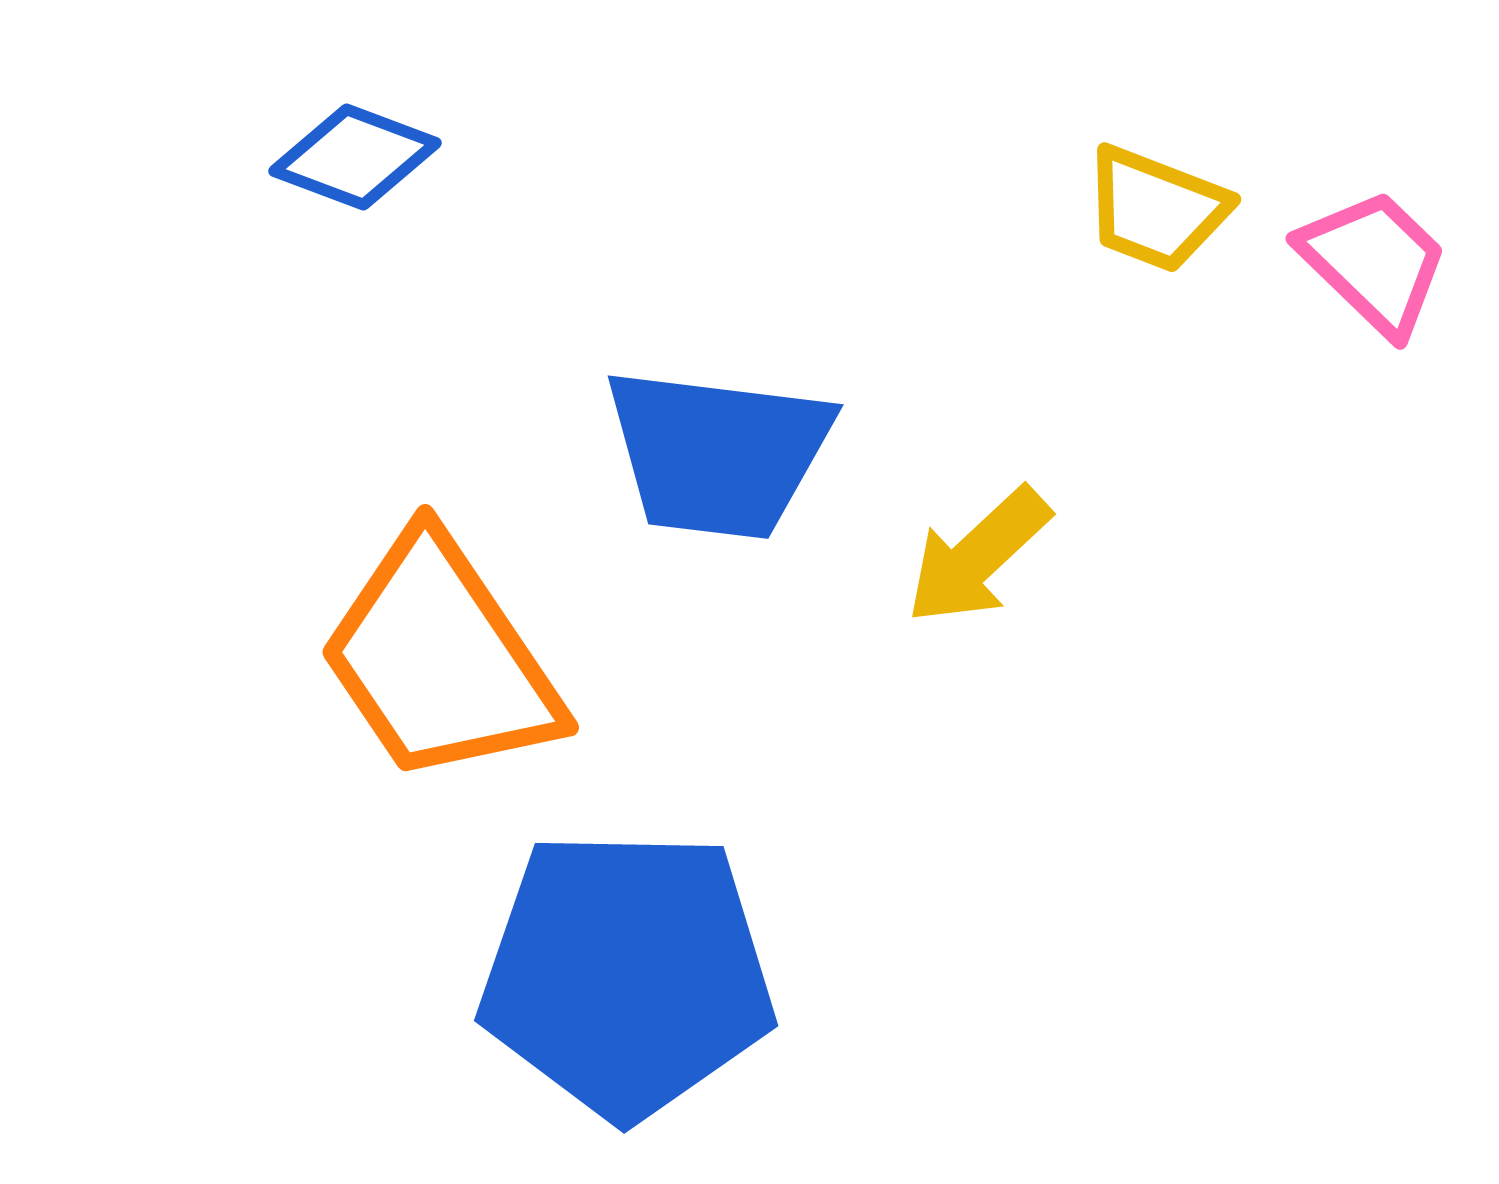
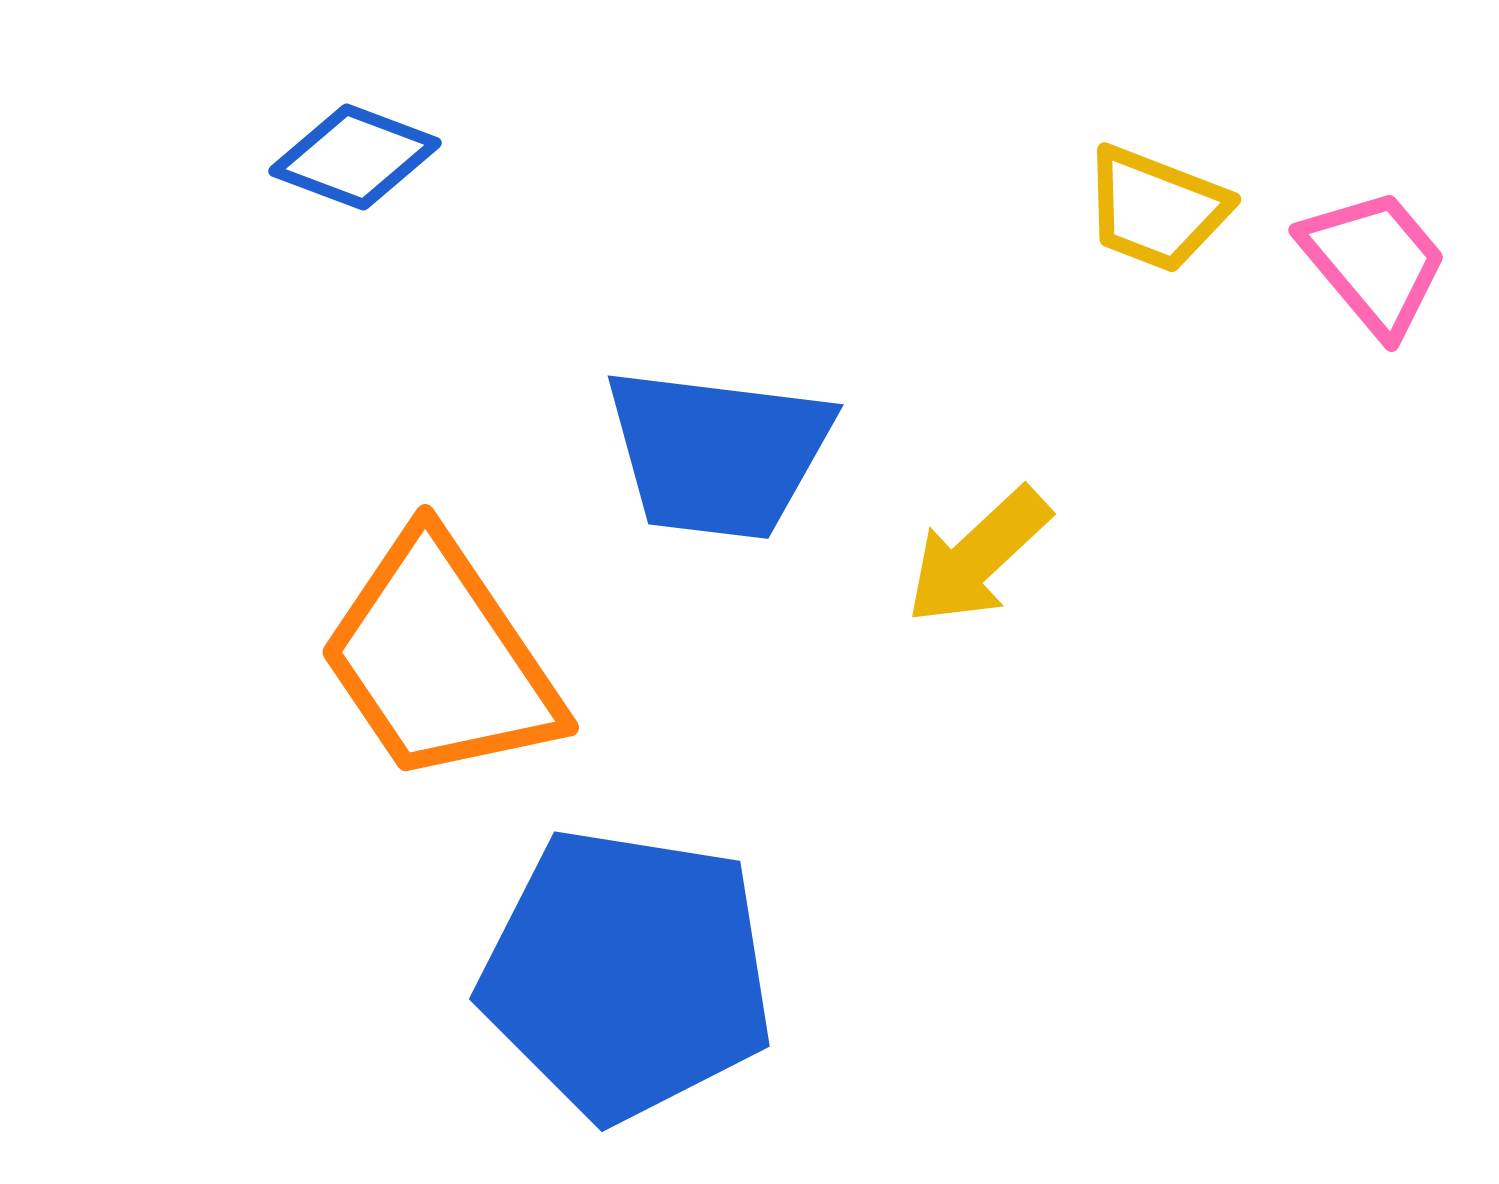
pink trapezoid: rotated 6 degrees clockwise
blue pentagon: rotated 8 degrees clockwise
